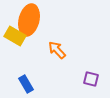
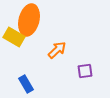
yellow rectangle: moved 1 px left, 1 px down
orange arrow: rotated 90 degrees clockwise
purple square: moved 6 px left, 8 px up; rotated 21 degrees counterclockwise
